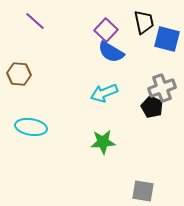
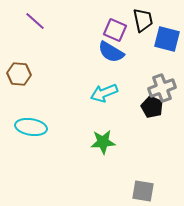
black trapezoid: moved 1 px left, 2 px up
purple square: moved 9 px right; rotated 20 degrees counterclockwise
